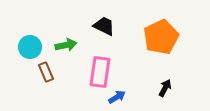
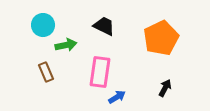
orange pentagon: moved 1 px down
cyan circle: moved 13 px right, 22 px up
